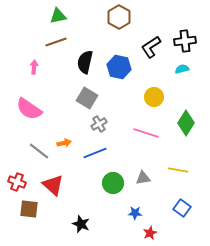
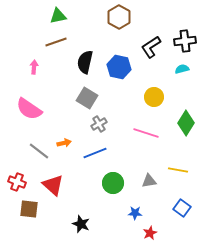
gray triangle: moved 6 px right, 3 px down
